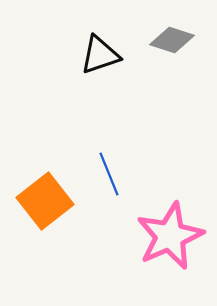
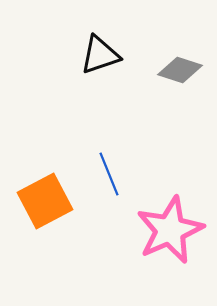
gray diamond: moved 8 px right, 30 px down
orange square: rotated 10 degrees clockwise
pink star: moved 6 px up
